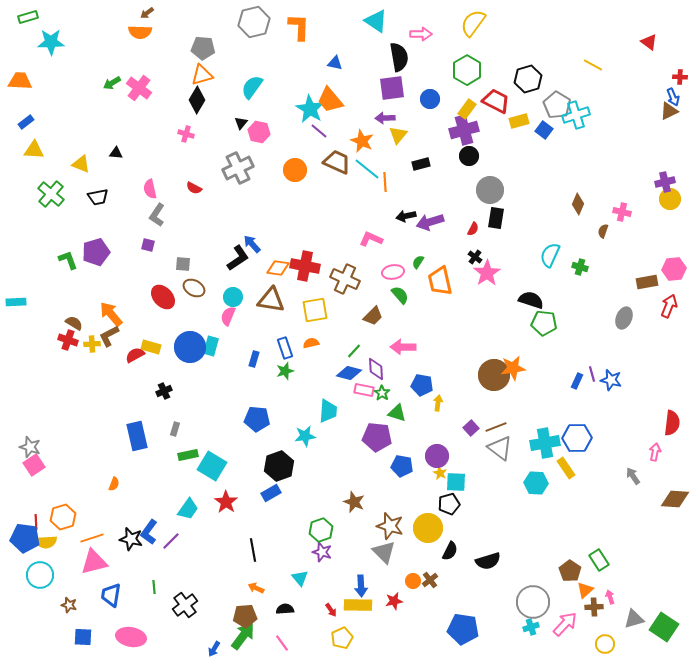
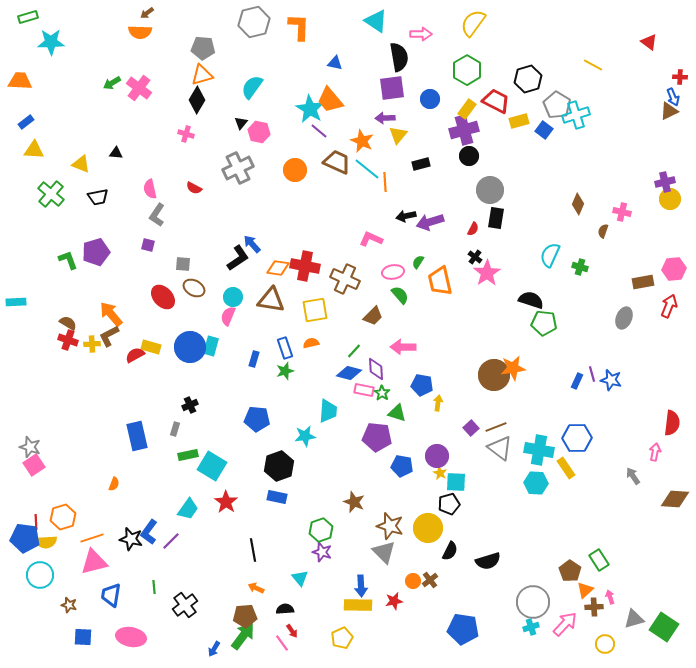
brown rectangle at (647, 282): moved 4 px left
brown semicircle at (74, 323): moved 6 px left
black cross at (164, 391): moved 26 px right, 14 px down
cyan cross at (545, 443): moved 6 px left, 7 px down; rotated 20 degrees clockwise
blue rectangle at (271, 493): moved 6 px right, 4 px down; rotated 42 degrees clockwise
red arrow at (331, 610): moved 39 px left, 21 px down
